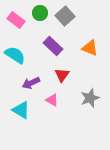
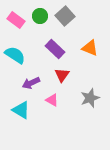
green circle: moved 3 px down
purple rectangle: moved 2 px right, 3 px down
